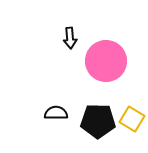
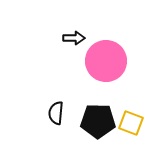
black arrow: moved 4 px right; rotated 85 degrees counterclockwise
black semicircle: rotated 85 degrees counterclockwise
yellow square: moved 1 px left, 4 px down; rotated 10 degrees counterclockwise
